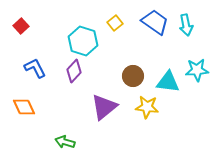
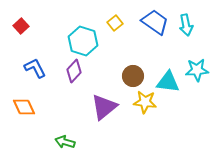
yellow star: moved 2 px left, 5 px up
